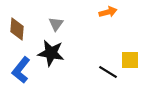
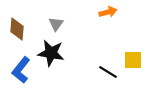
yellow square: moved 3 px right
